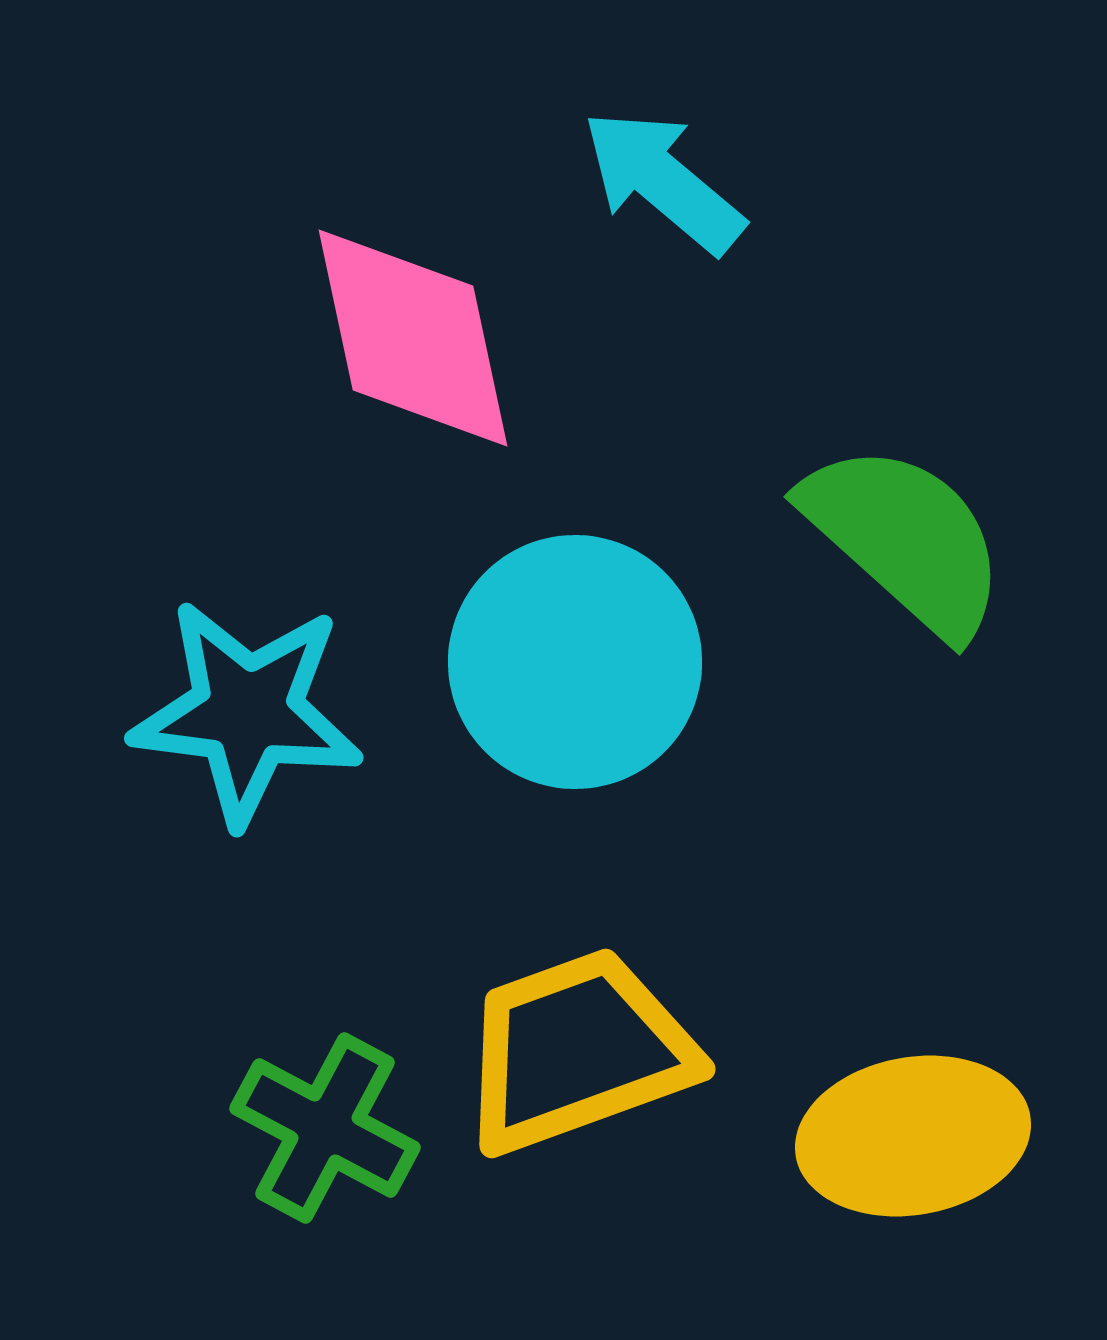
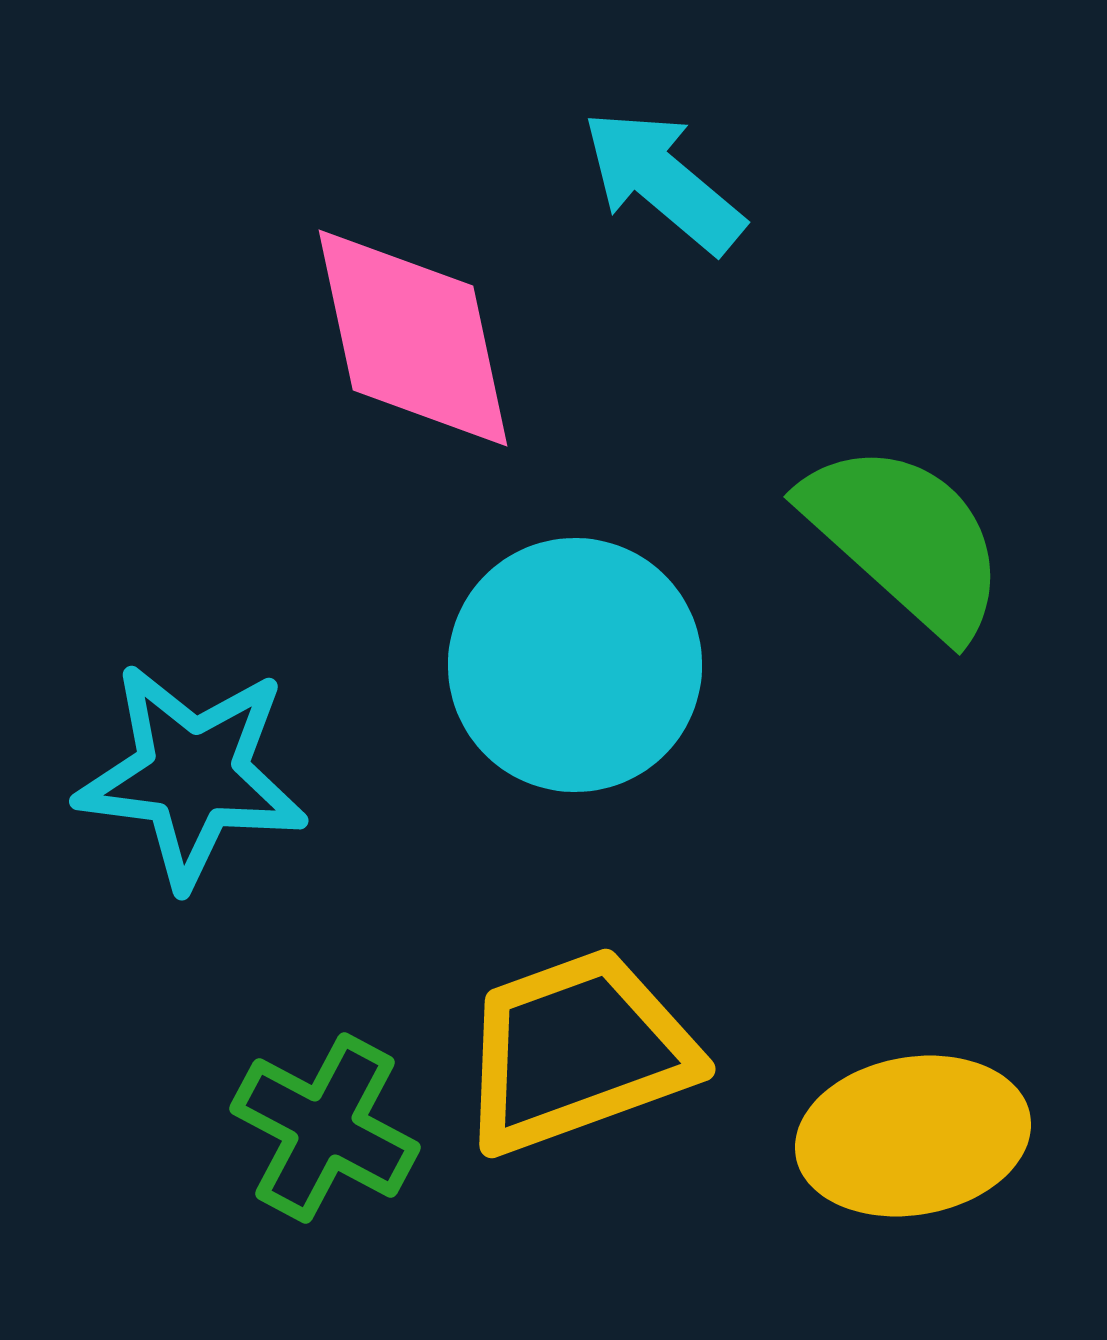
cyan circle: moved 3 px down
cyan star: moved 55 px left, 63 px down
